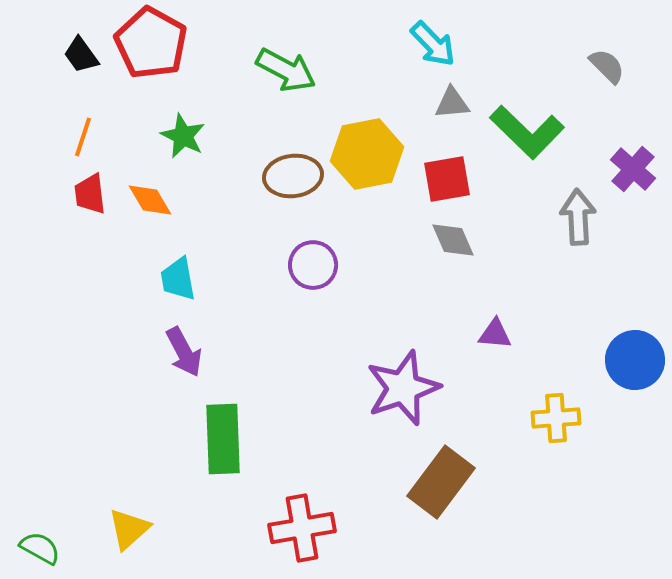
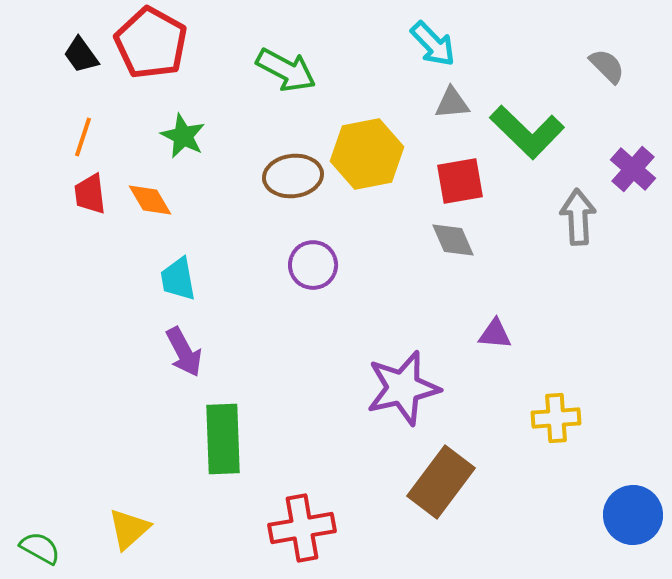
red square: moved 13 px right, 2 px down
blue circle: moved 2 px left, 155 px down
purple star: rotated 6 degrees clockwise
